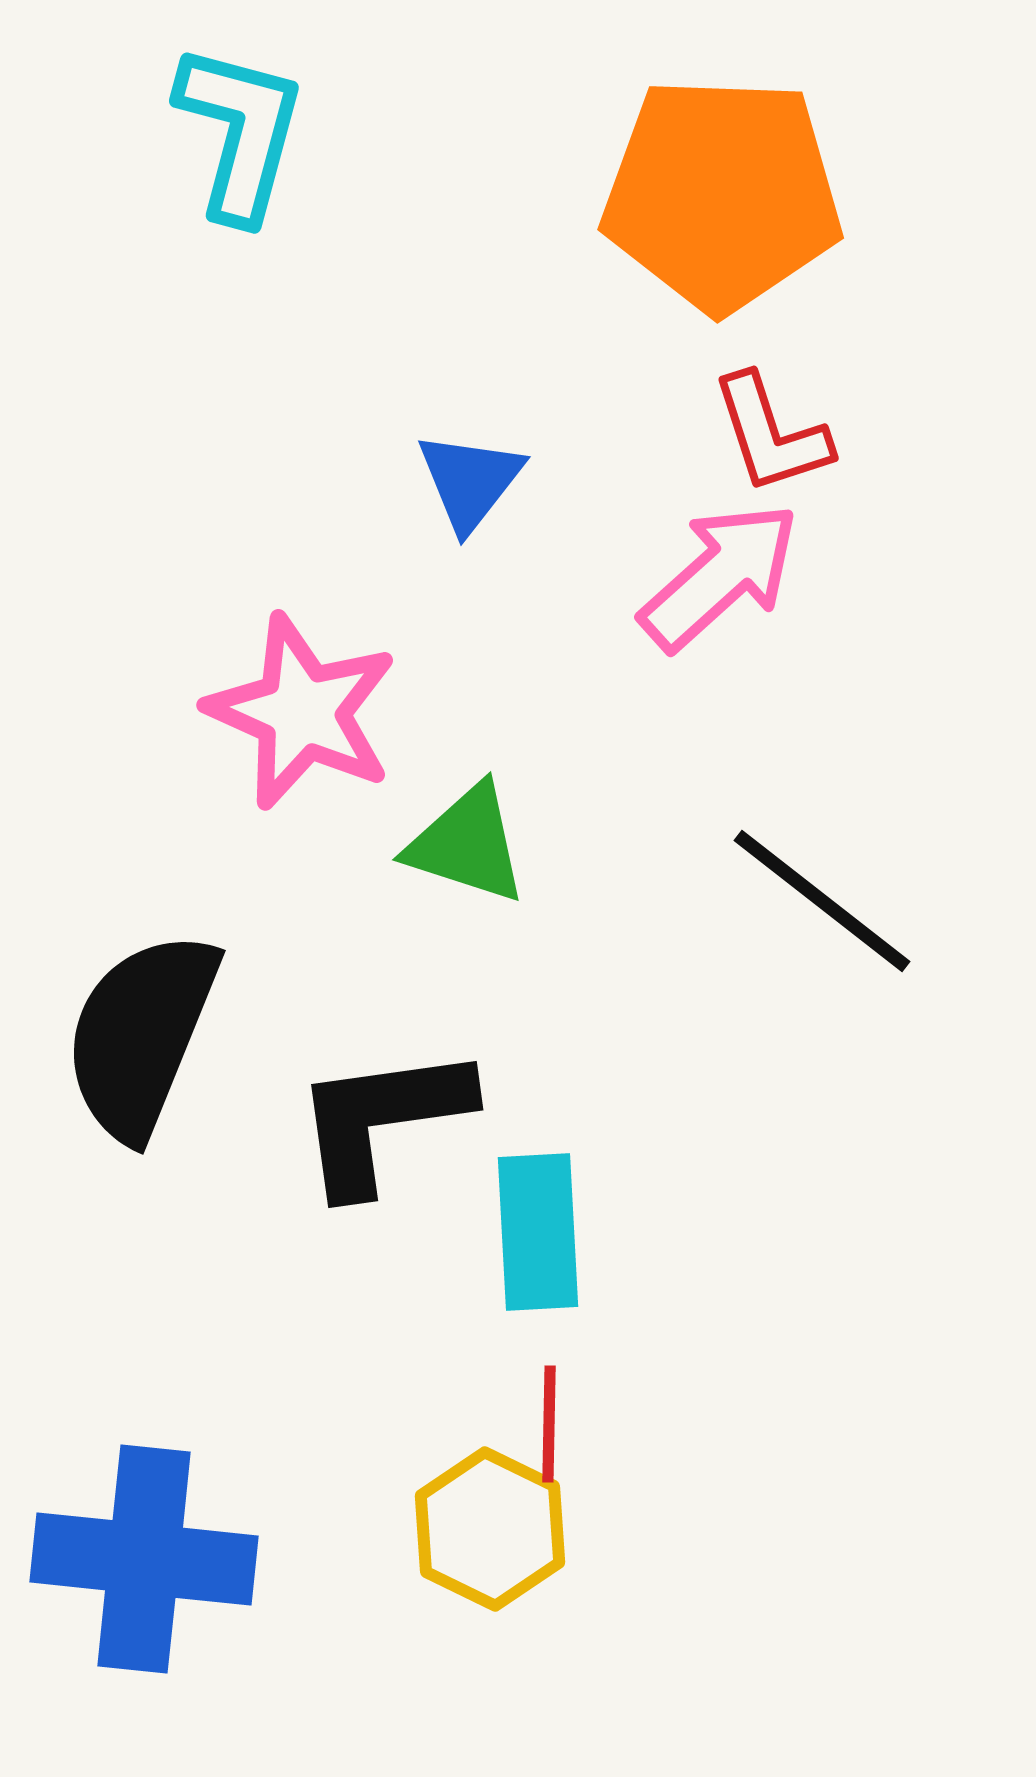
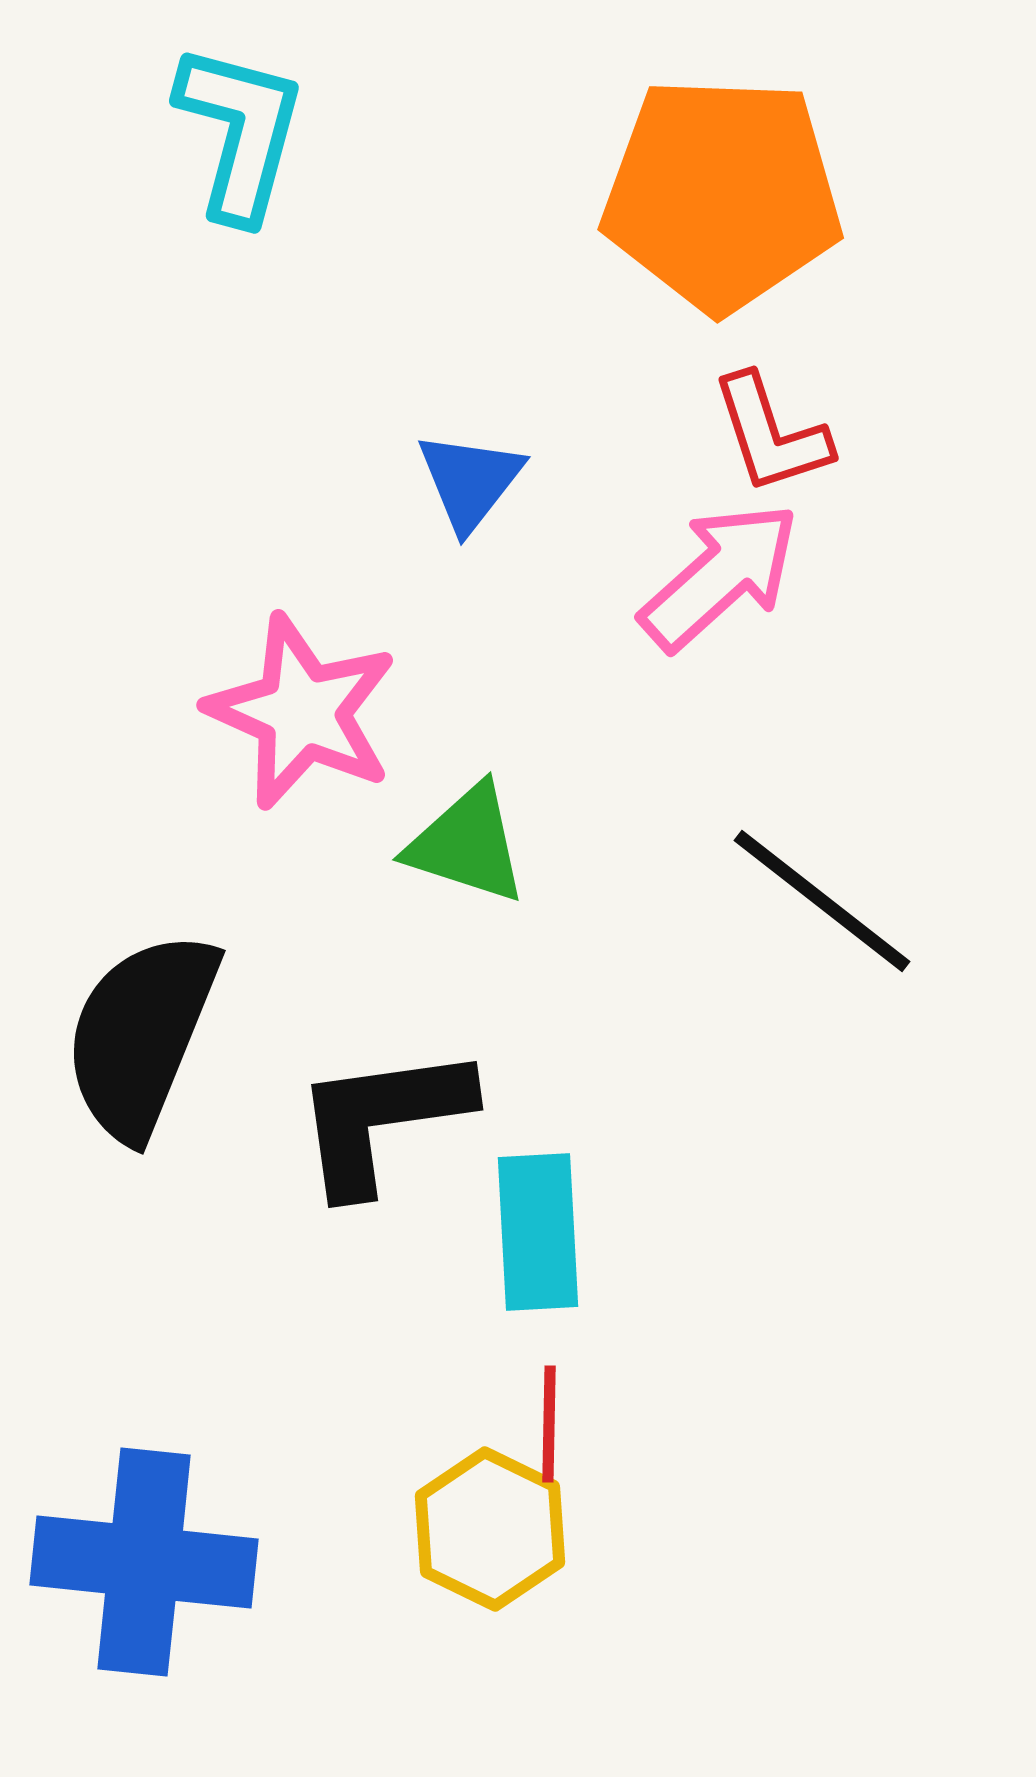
blue cross: moved 3 px down
